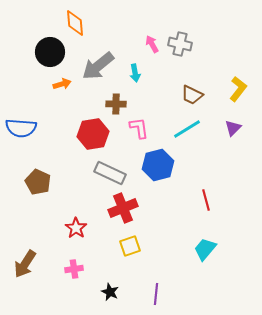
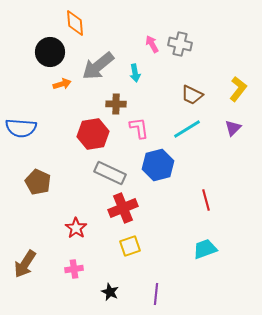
cyan trapezoid: rotated 30 degrees clockwise
